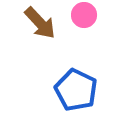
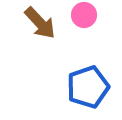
blue pentagon: moved 12 px right, 3 px up; rotated 27 degrees clockwise
